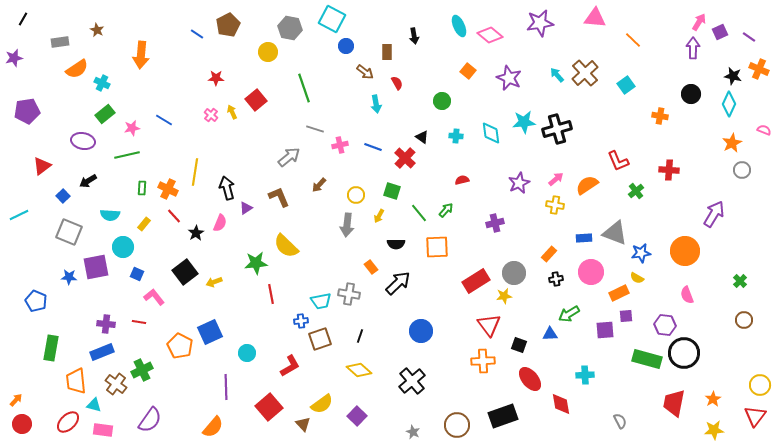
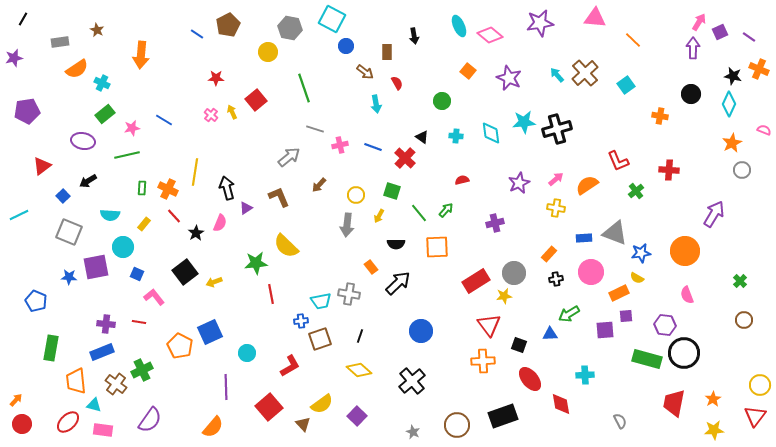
yellow cross at (555, 205): moved 1 px right, 3 px down
